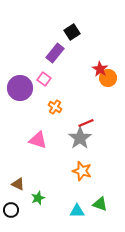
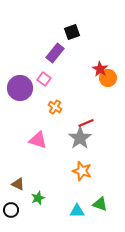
black square: rotated 14 degrees clockwise
